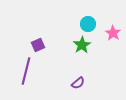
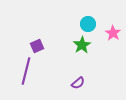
purple square: moved 1 px left, 1 px down
